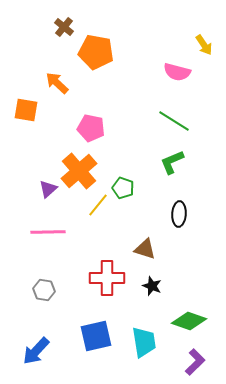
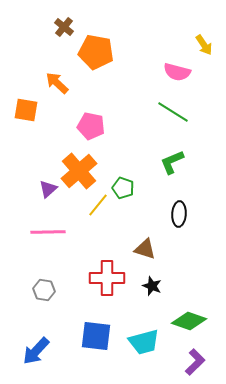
green line: moved 1 px left, 9 px up
pink pentagon: moved 2 px up
blue square: rotated 20 degrees clockwise
cyan trapezoid: rotated 84 degrees clockwise
